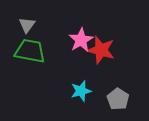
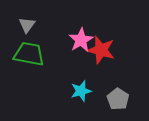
green trapezoid: moved 1 px left, 3 px down
